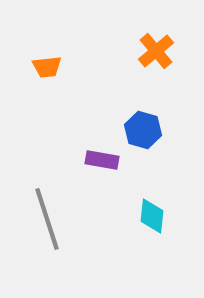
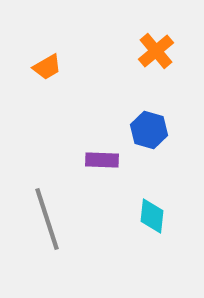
orange trapezoid: rotated 24 degrees counterclockwise
blue hexagon: moved 6 px right
purple rectangle: rotated 8 degrees counterclockwise
